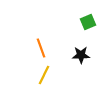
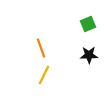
green square: moved 2 px down
black star: moved 8 px right
